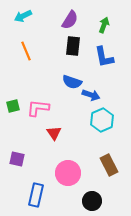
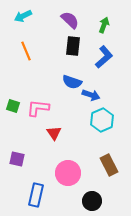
purple semicircle: rotated 78 degrees counterclockwise
blue L-shape: rotated 120 degrees counterclockwise
green square: rotated 32 degrees clockwise
